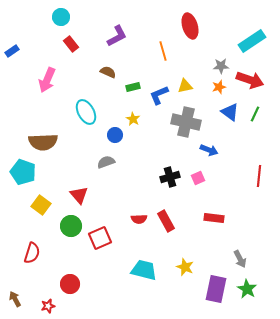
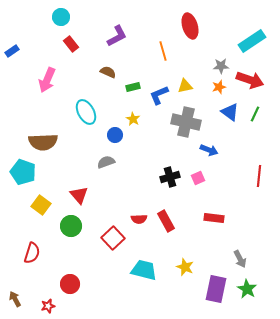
red square at (100, 238): moved 13 px right; rotated 20 degrees counterclockwise
